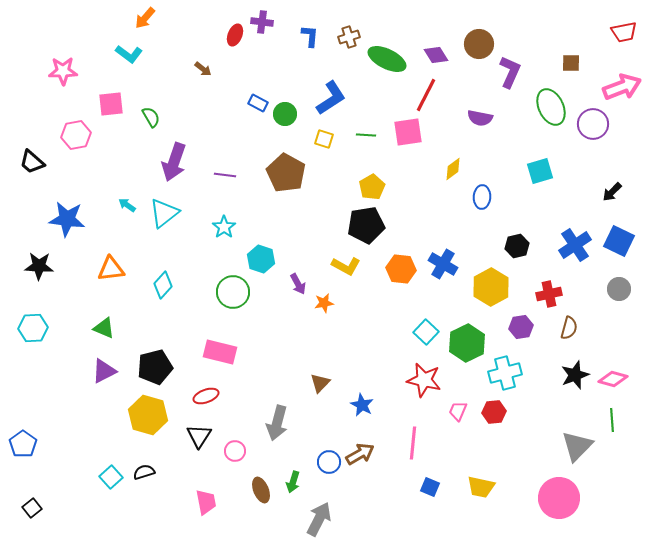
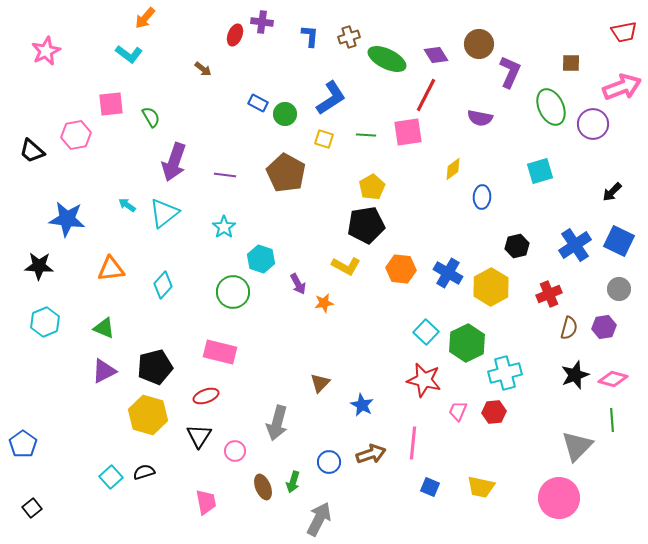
pink star at (63, 71): moved 17 px left, 20 px up; rotated 24 degrees counterclockwise
black trapezoid at (32, 162): moved 11 px up
blue cross at (443, 264): moved 5 px right, 9 px down
red cross at (549, 294): rotated 10 degrees counterclockwise
purple hexagon at (521, 327): moved 83 px right
cyan hexagon at (33, 328): moved 12 px right, 6 px up; rotated 20 degrees counterclockwise
brown arrow at (360, 454): moved 11 px right; rotated 12 degrees clockwise
brown ellipse at (261, 490): moved 2 px right, 3 px up
